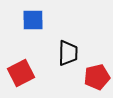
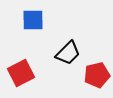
black trapezoid: rotated 44 degrees clockwise
red pentagon: moved 2 px up
